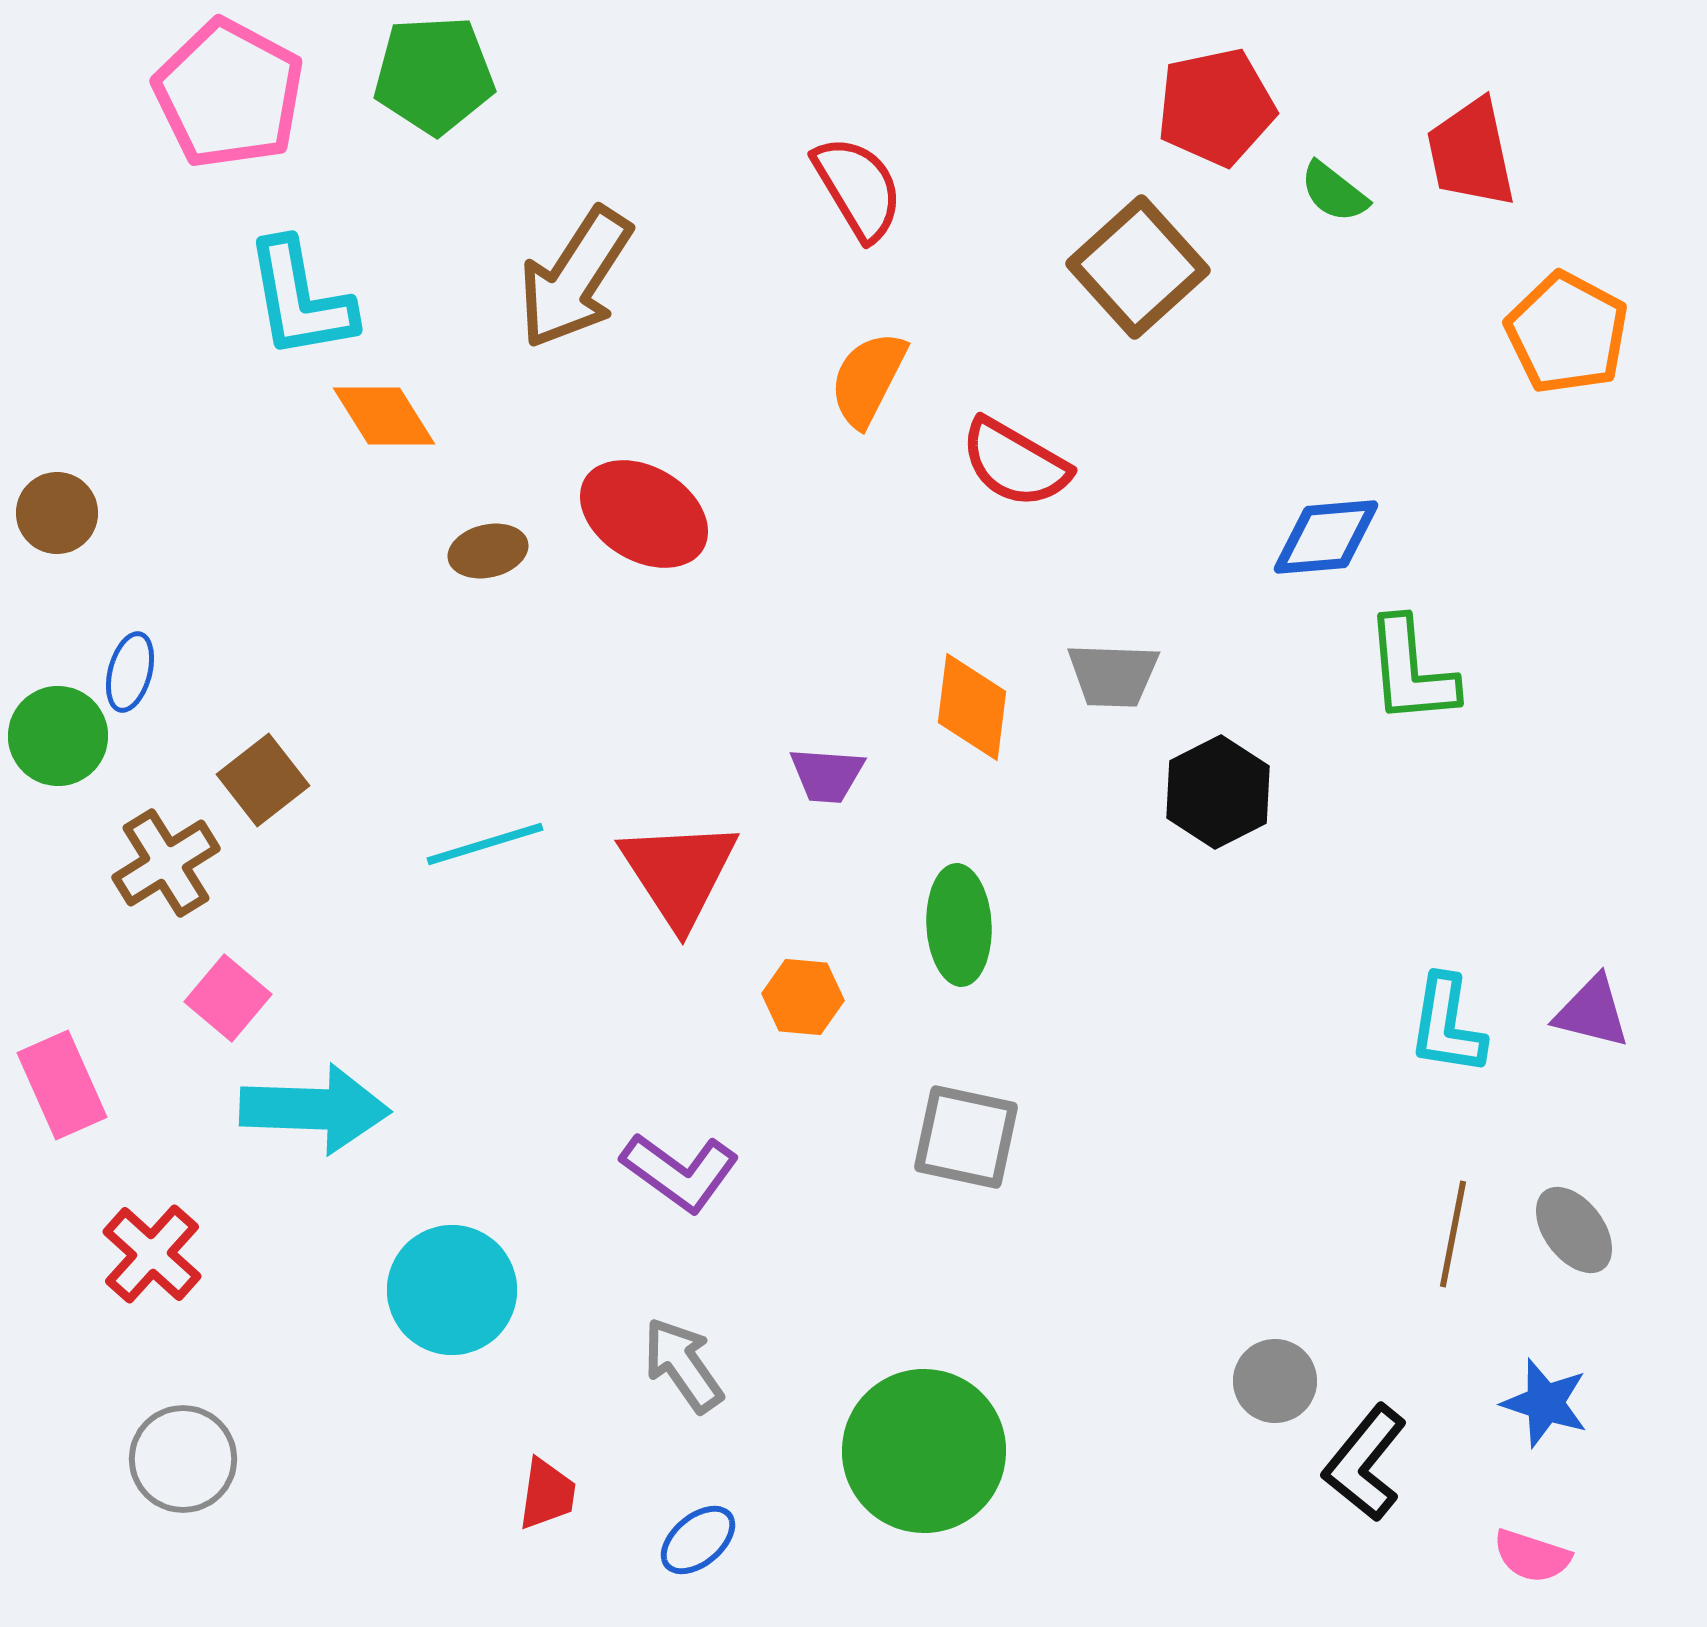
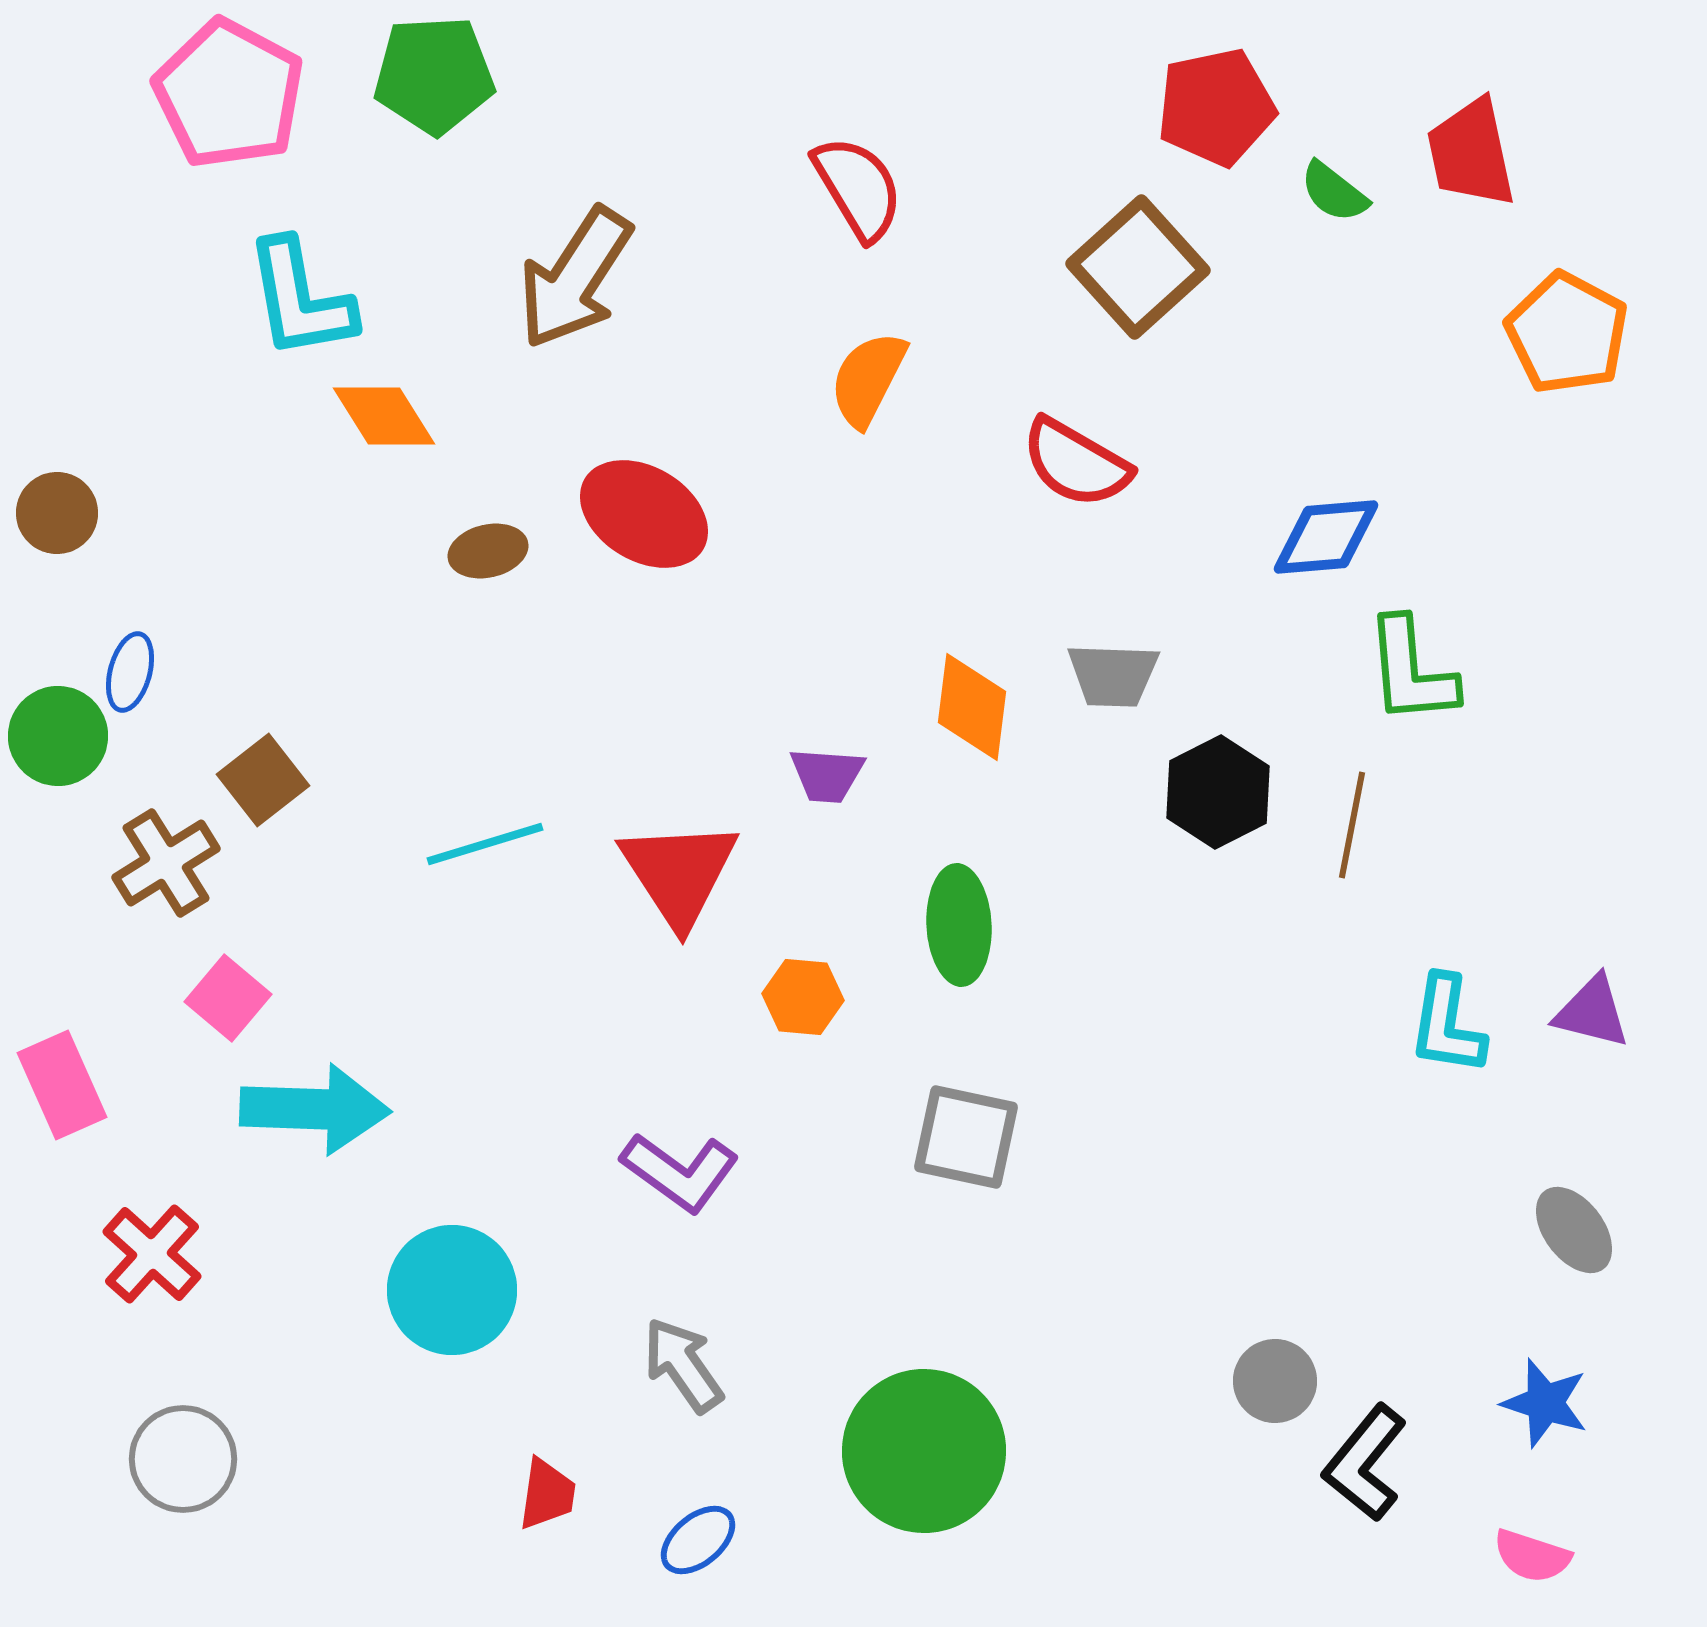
red semicircle at (1015, 463): moved 61 px right
brown line at (1453, 1234): moved 101 px left, 409 px up
